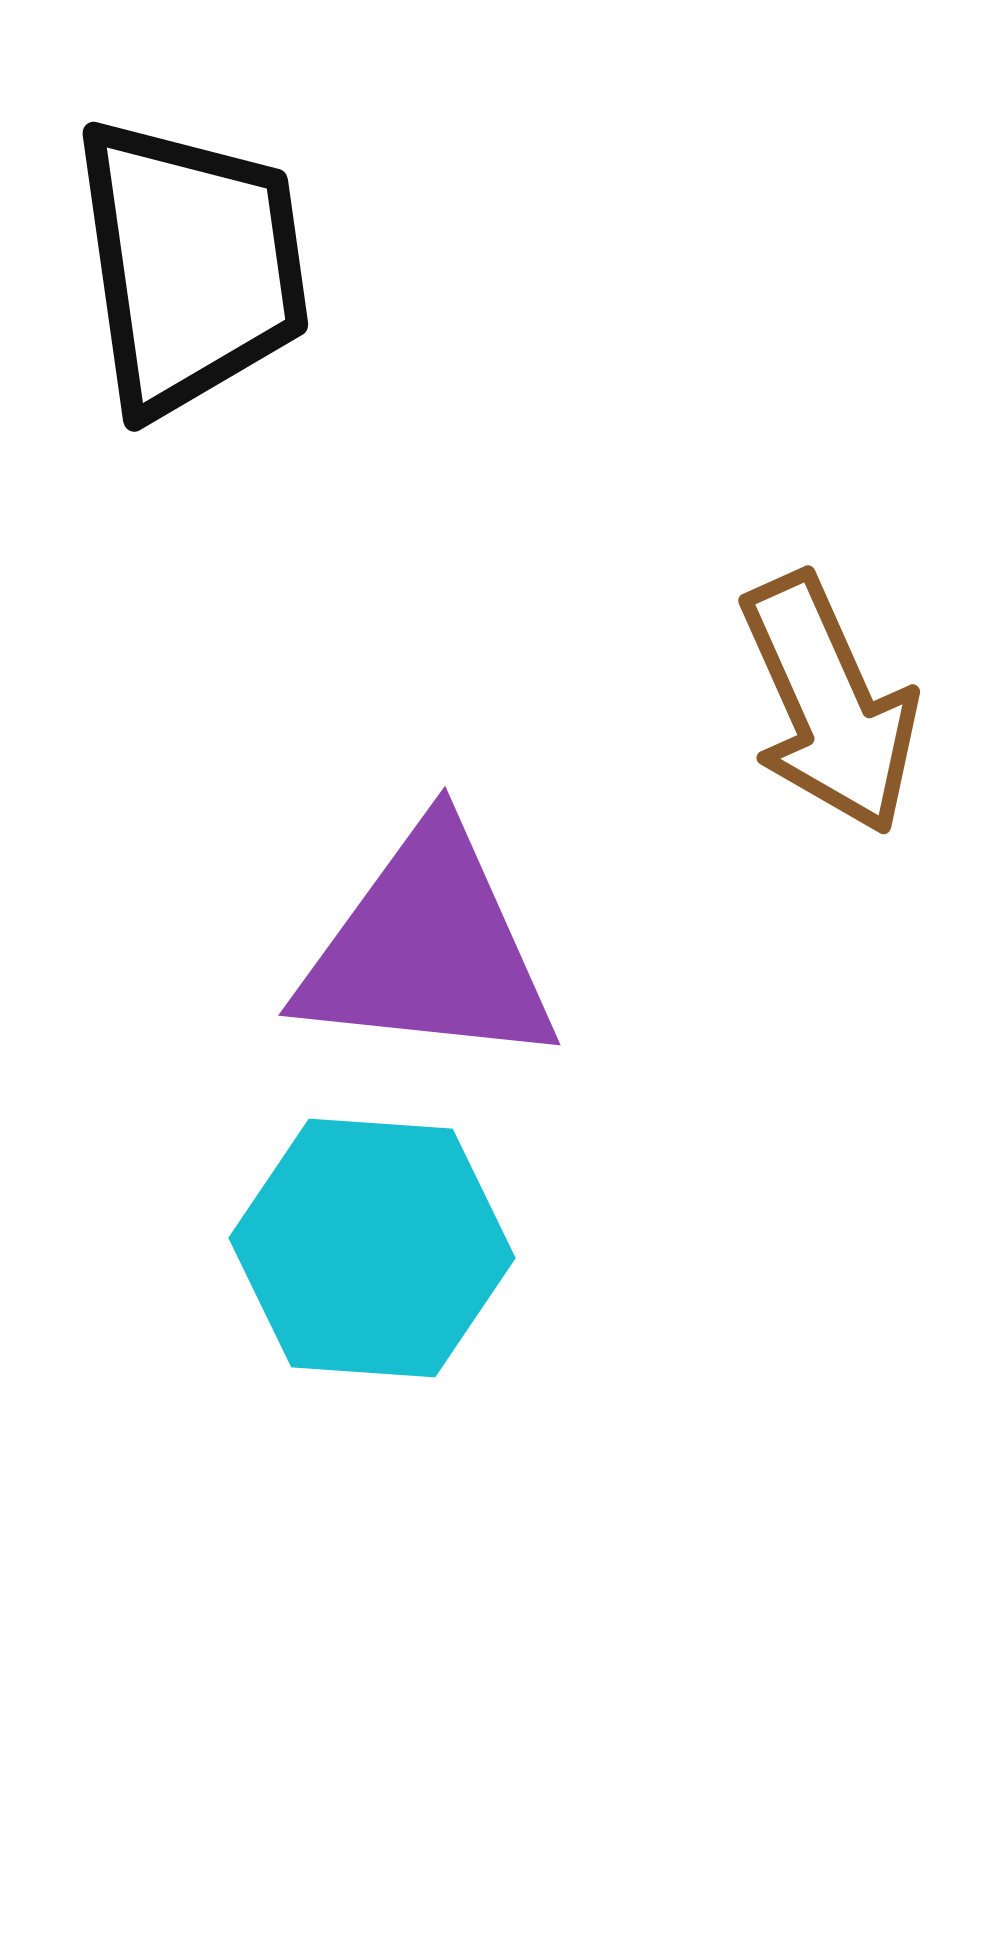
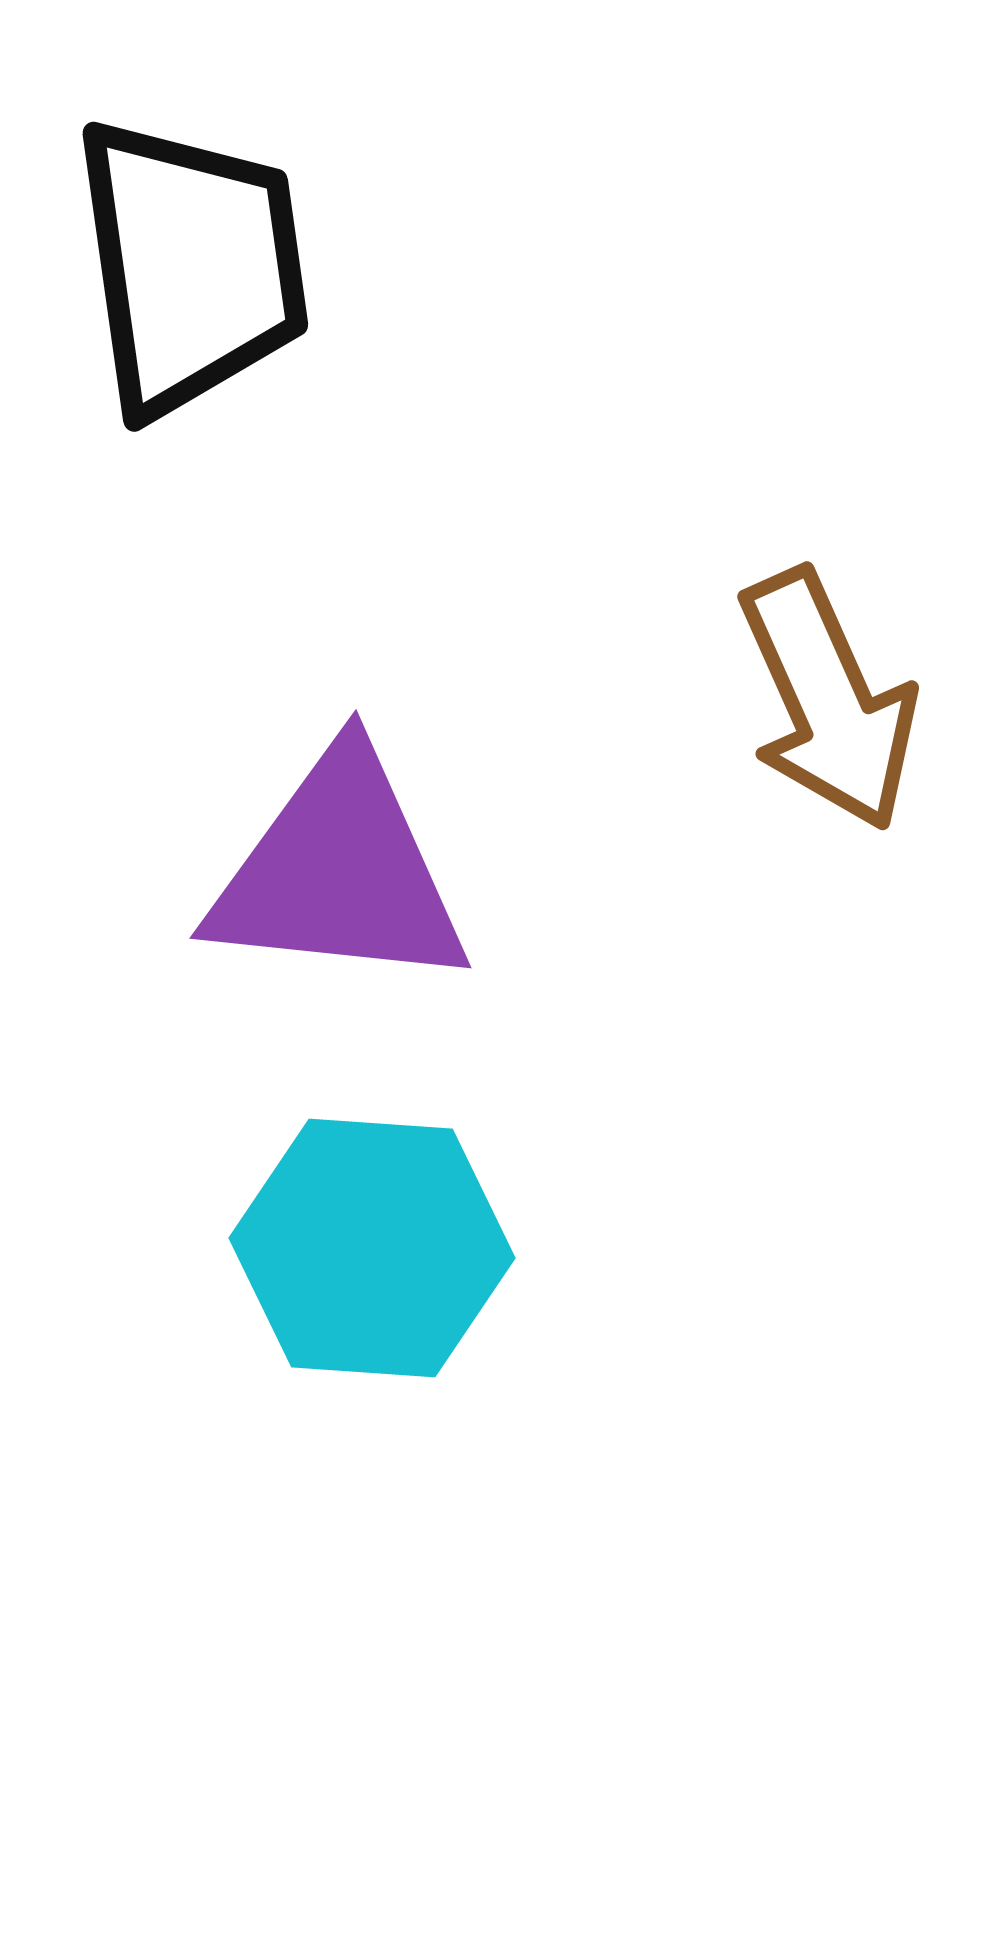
brown arrow: moved 1 px left, 4 px up
purple triangle: moved 89 px left, 77 px up
